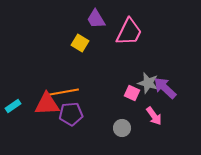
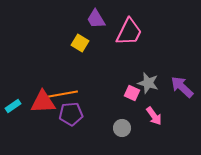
purple arrow: moved 17 px right, 1 px up
orange line: moved 1 px left, 2 px down
red triangle: moved 4 px left, 2 px up
